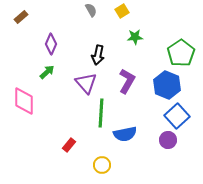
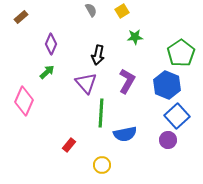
pink diamond: rotated 24 degrees clockwise
